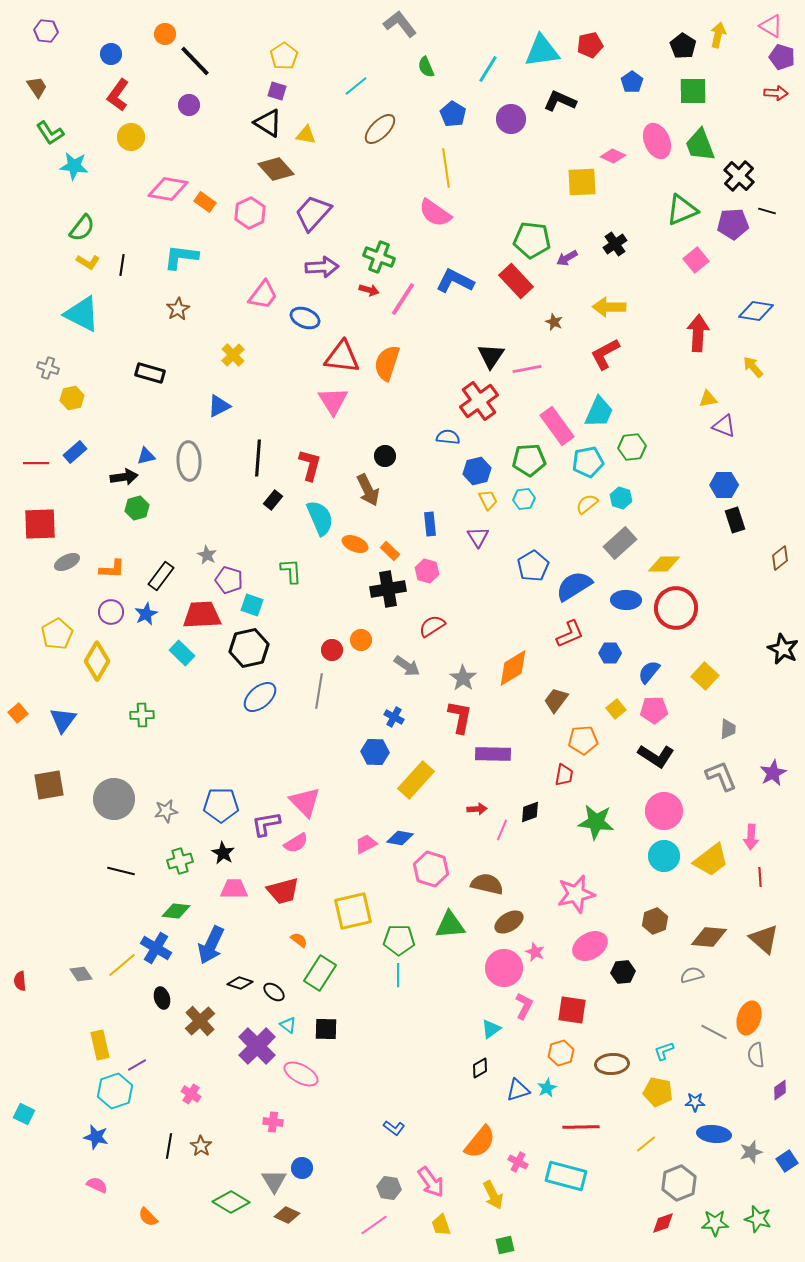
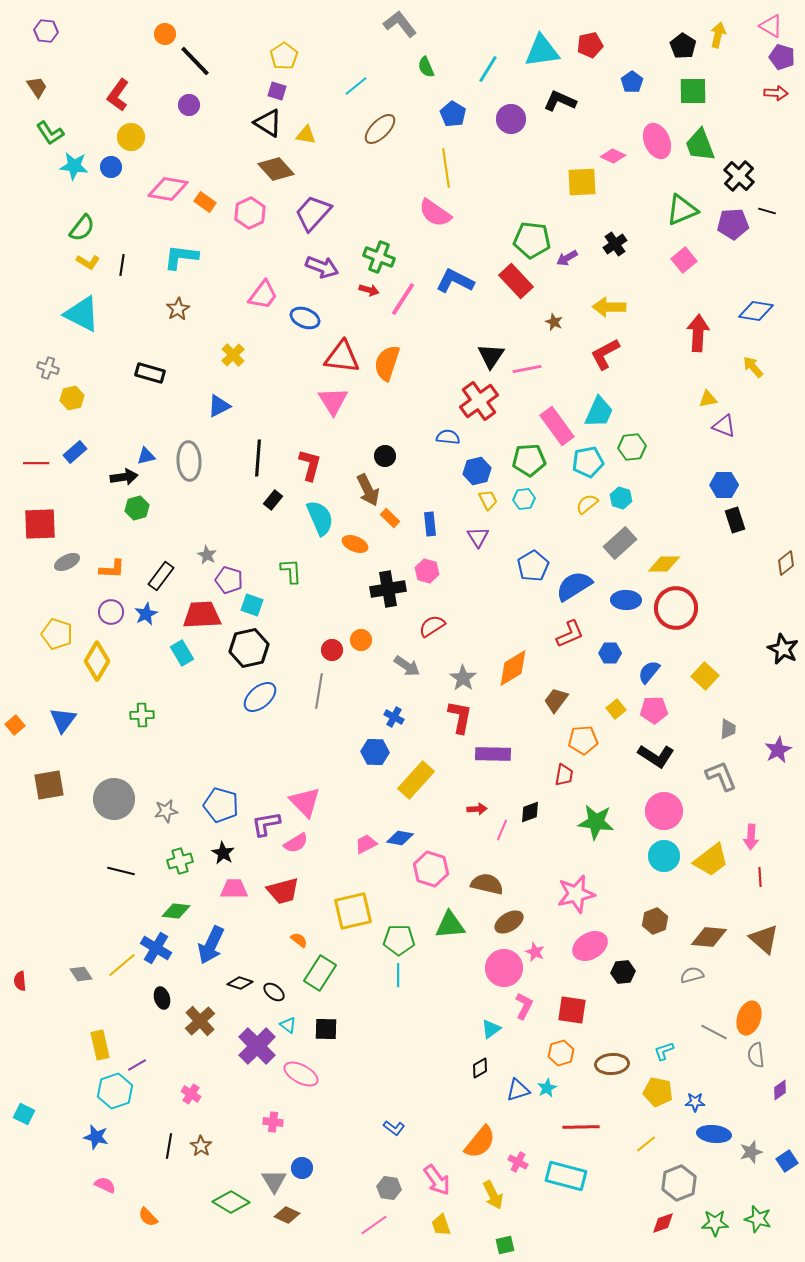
blue circle at (111, 54): moved 113 px down
pink square at (696, 260): moved 12 px left
purple arrow at (322, 267): rotated 24 degrees clockwise
orange rectangle at (390, 551): moved 33 px up
brown diamond at (780, 558): moved 6 px right, 5 px down
yellow pentagon at (57, 634): rotated 24 degrees counterclockwise
cyan rectangle at (182, 653): rotated 15 degrees clockwise
orange square at (18, 713): moved 3 px left, 12 px down
purple star at (773, 773): moved 5 px right, 23 px up
blue pentagon at (221, 805): rotated 16 degrees clockwise
pink arrow at (431, 1182): moved 6 px right, 2 px up
pink semicircle at (97, 1185): moved 8 px right
